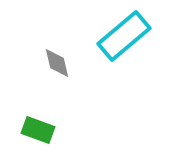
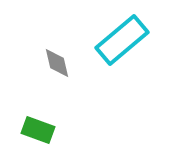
cyan rectangle: moved 2 px left, 4 px down
